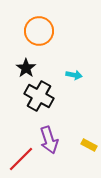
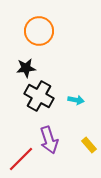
black star: rotated 30 degrees clockwise
cyan arrow: moved 2 px right, 25 px down
yellow rectangle: rotated 21 degrees clockwise
